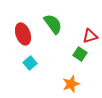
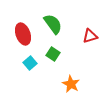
green square: moved 27 px left
orange star: rotated 24 degrees counterclockwise
